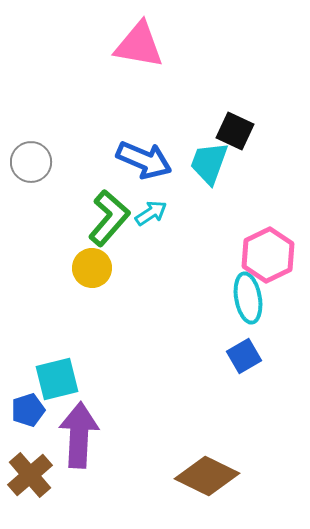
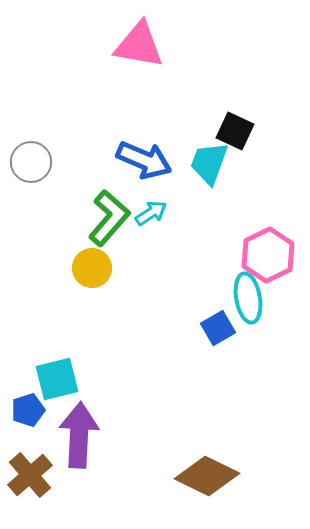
blue square: moved 26 px left, 28 px up
